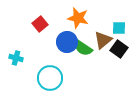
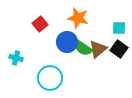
brown triangle: moved 5 px left, 9 px down
